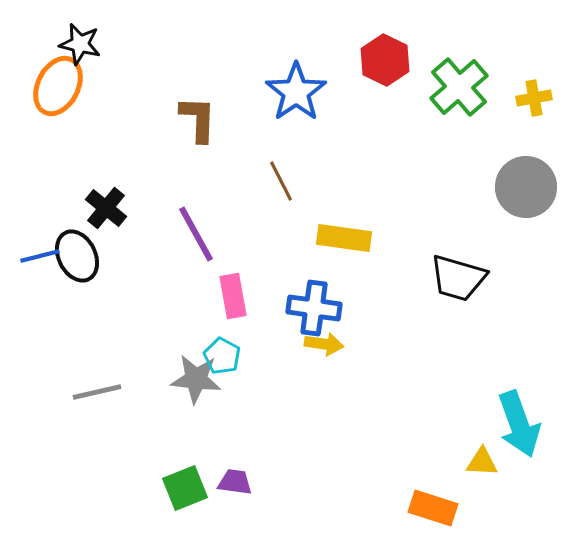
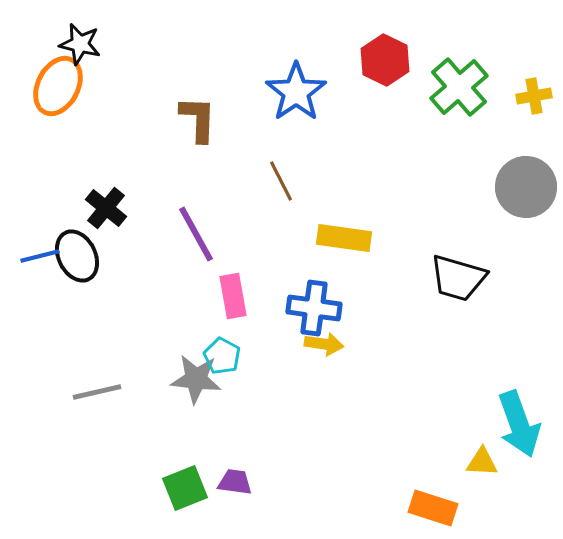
yellow cross: moved 2 px up
